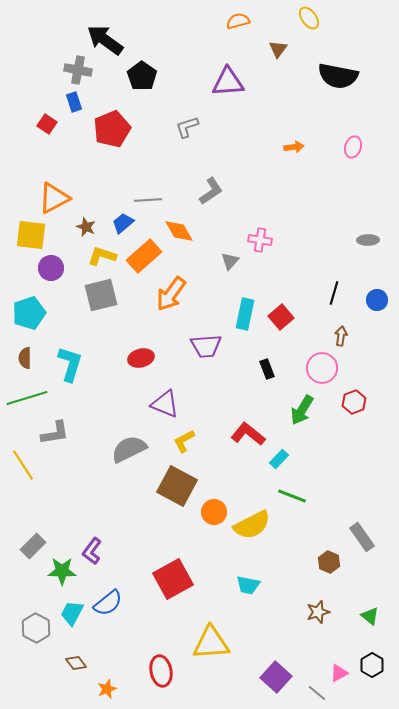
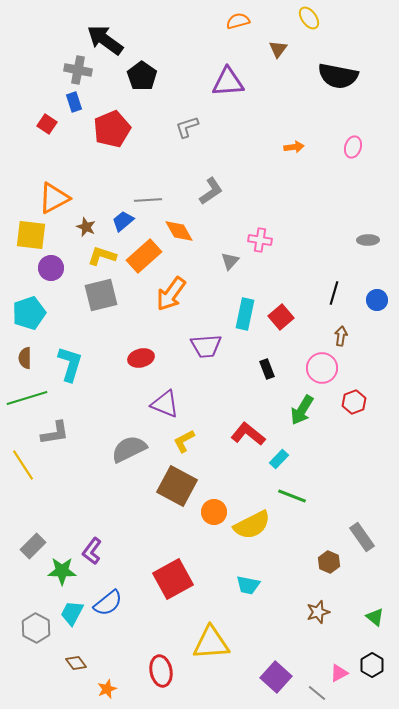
blue trapezoid at (123, 223): moved 2 px up
green triangle at (370, 616): moved 5 px right, 1 px down
